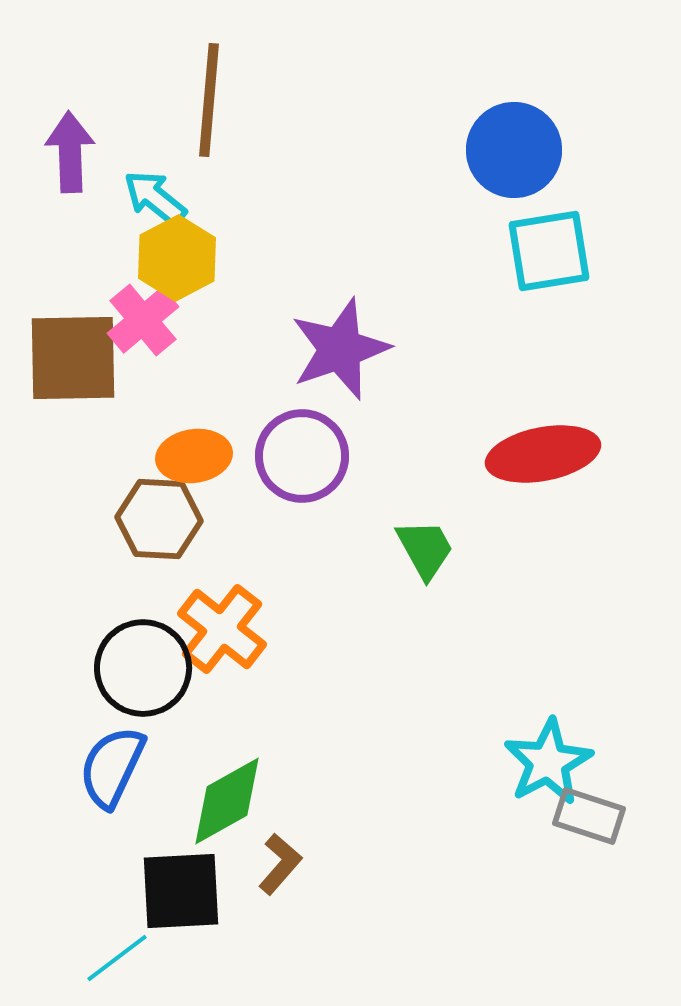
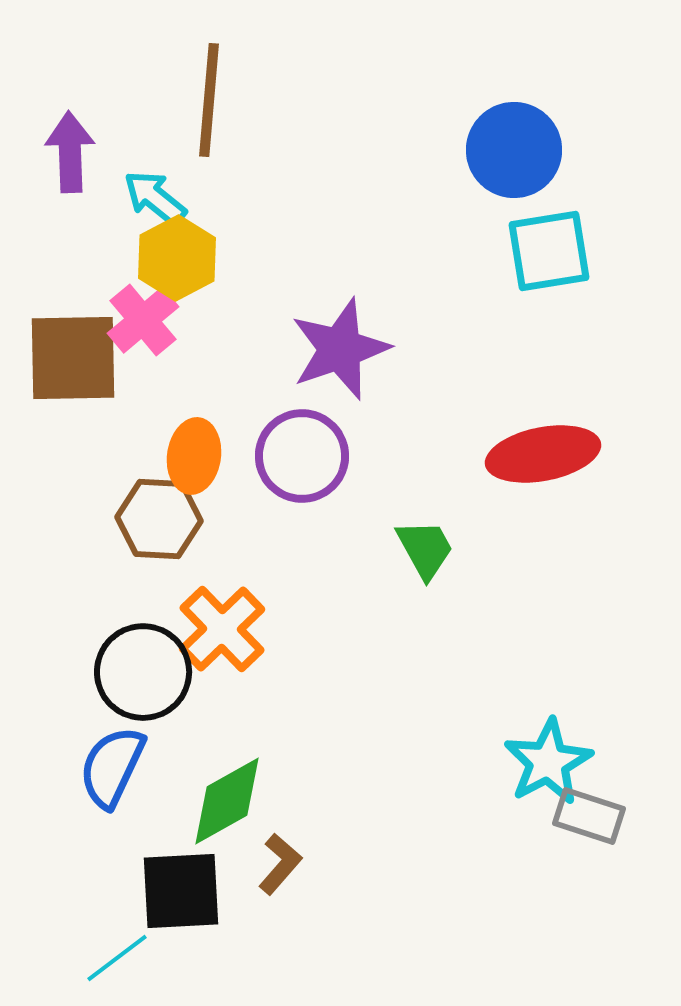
orange ellipse: rotated 74 degrees counterclockwise
orange cross: rotated 8 degrees clockwise
black circle: moved 4 px down
